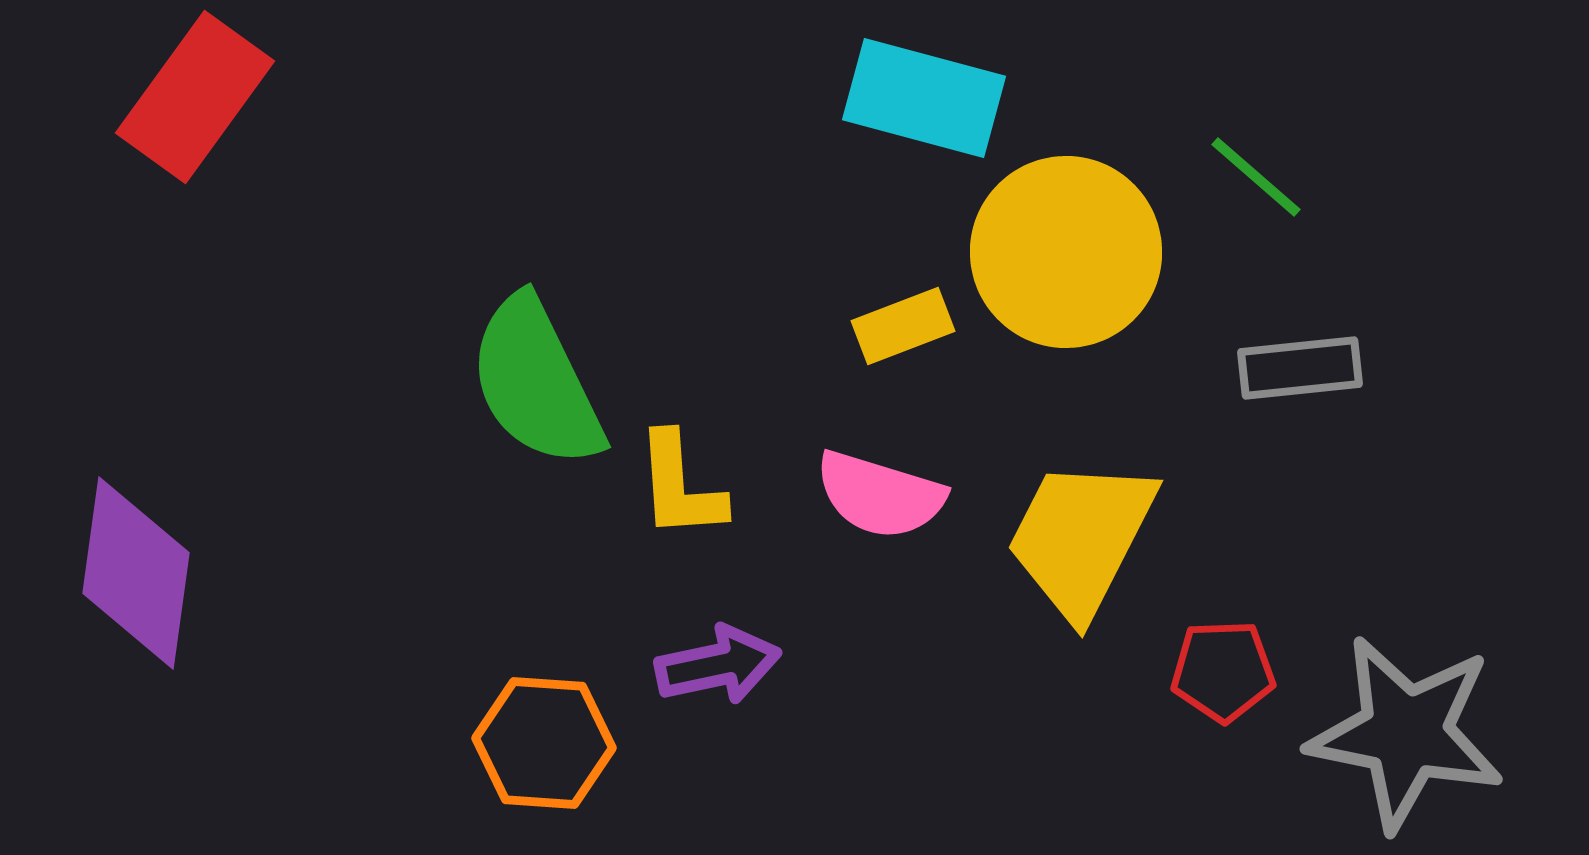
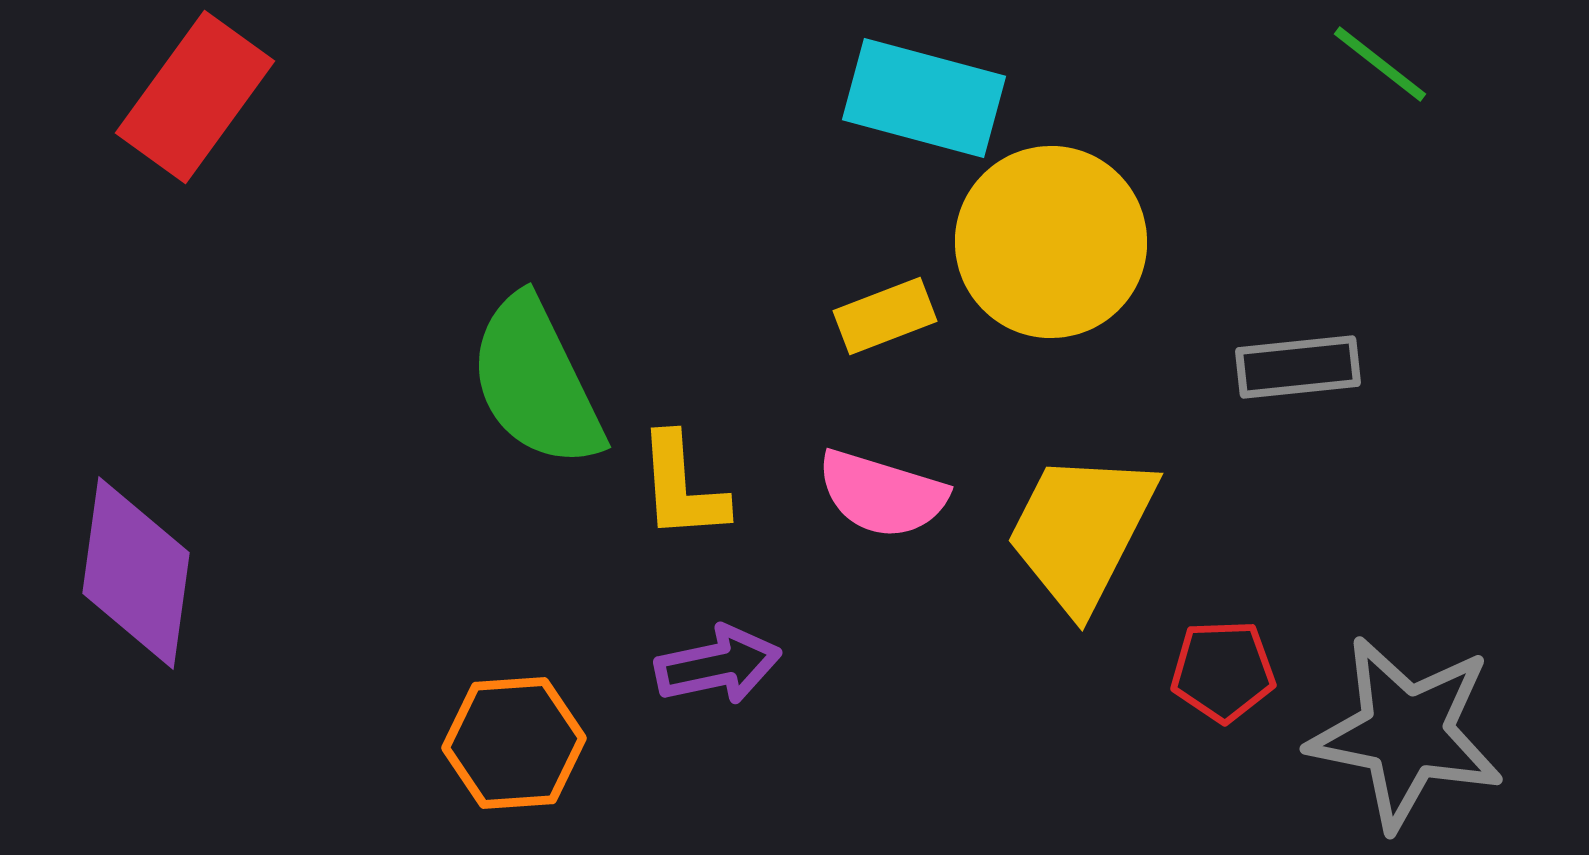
green line: moved 124 px right, 113 px up; rotated 3 degrees counterclockwise
yellow circle: moved 15 px left, 10 px up
yellow rectangle: moved 18 px left, 10 px up
gray rectangle: moved 2 px left, 1 px up
yellow L-shape: moved 2 px right, 1 px down
pink semicircle: moved 2 px right, 1 px up
yellow trapezoid: moved 7 px up
orange hexagon: moved 30 px left; rotated 8 degrees counterclockwise
